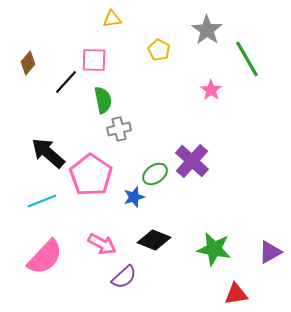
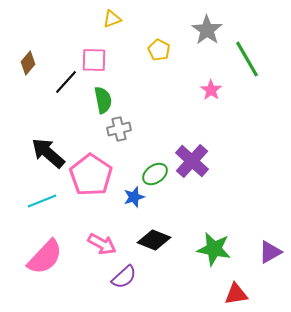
yellow triangle: rotated 12 degrees counterclockwise
